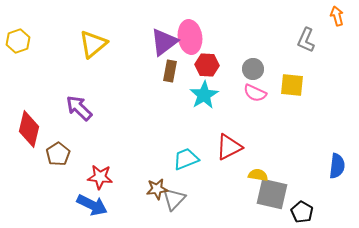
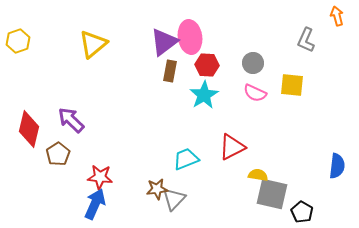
gray circle: moved 6 px up
purple arrow: moved 8 px left, 12 px down
red triangle: moved 3 px right
blue arrow: moved 3 px right, 1 px up; rotated 92 degrees counterclockwise
